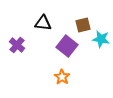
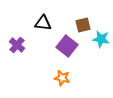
orange star: moved 1 px down; rotated 21 degrees counterclockwise
